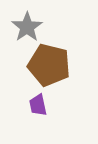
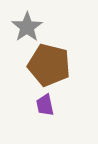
purple trapezoid: moved 7 px right
